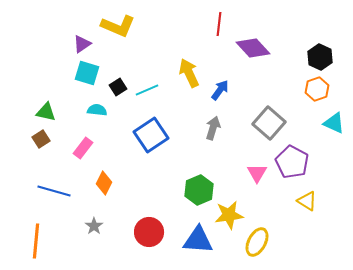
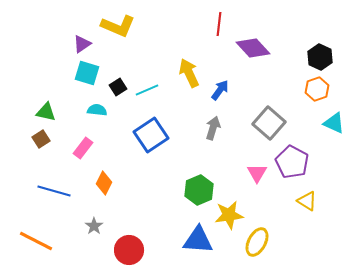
red circle: moved 20 px left, 18 px down
orange line: rotated 68 degrees counterclockwise
